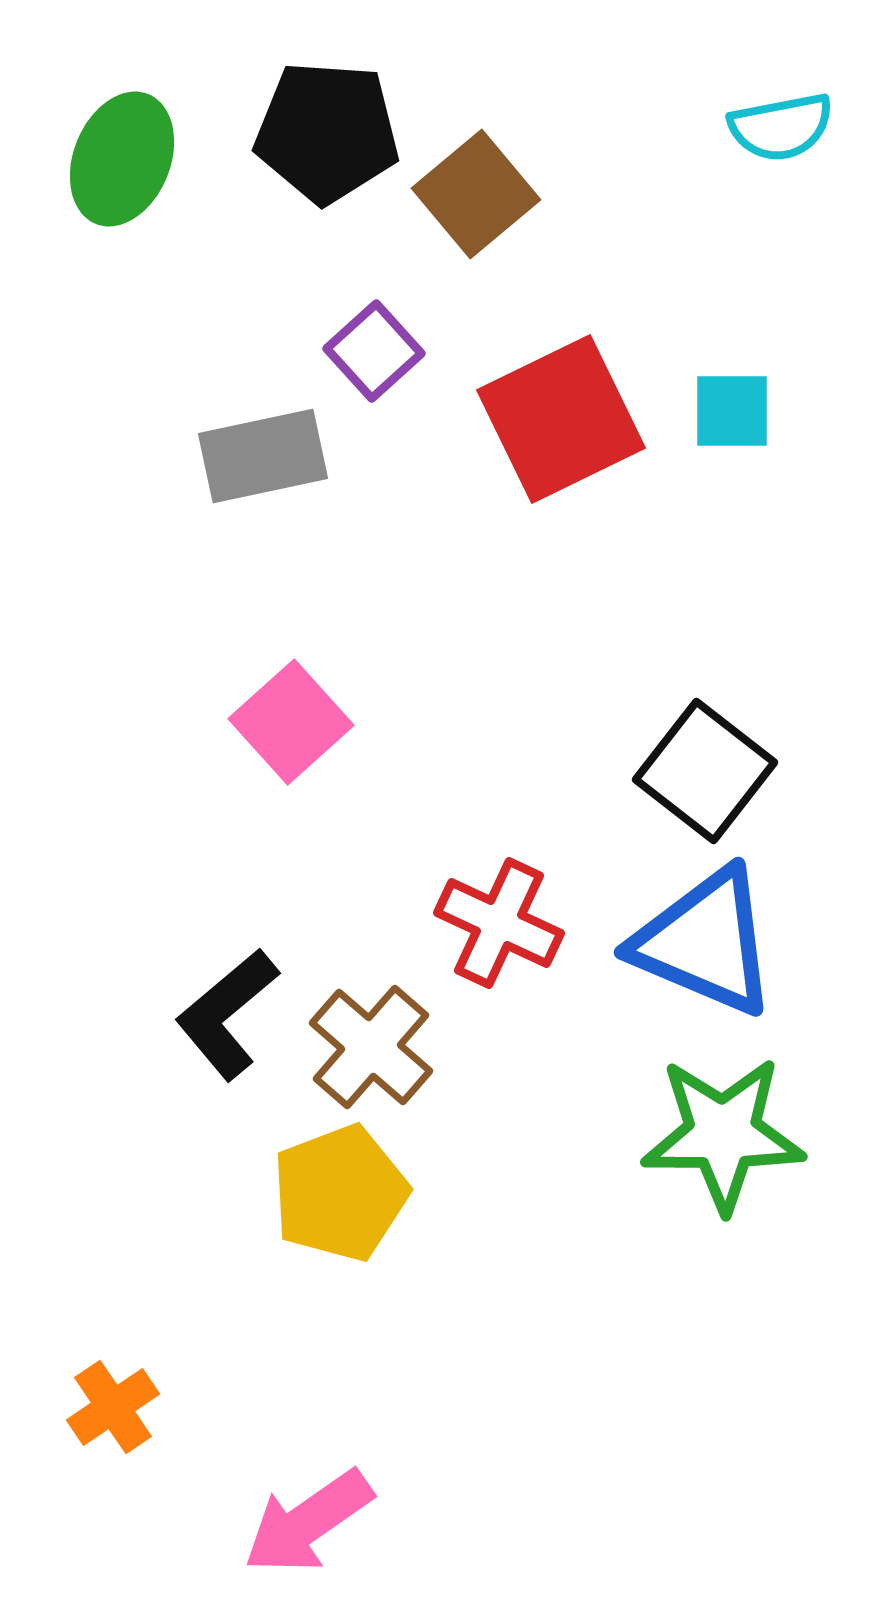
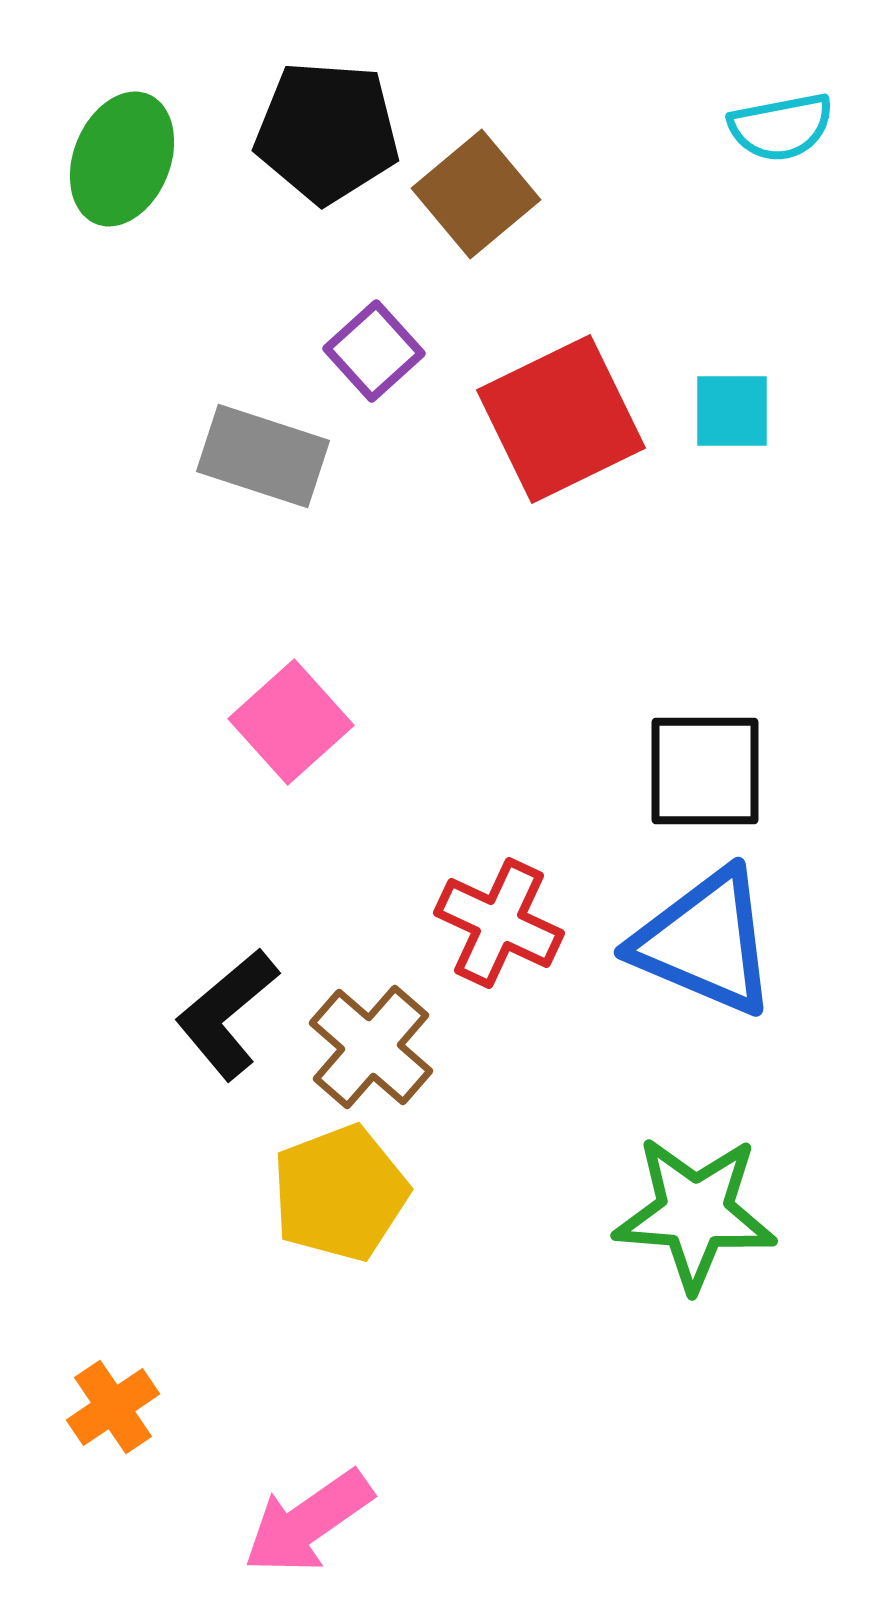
gray rectangle: rotated 30 degrees clockwise
black square: rotated 38 degrees counterclockwise
green star: moved 28 px left, 79 px down; rotated 4 degrees clockwise
